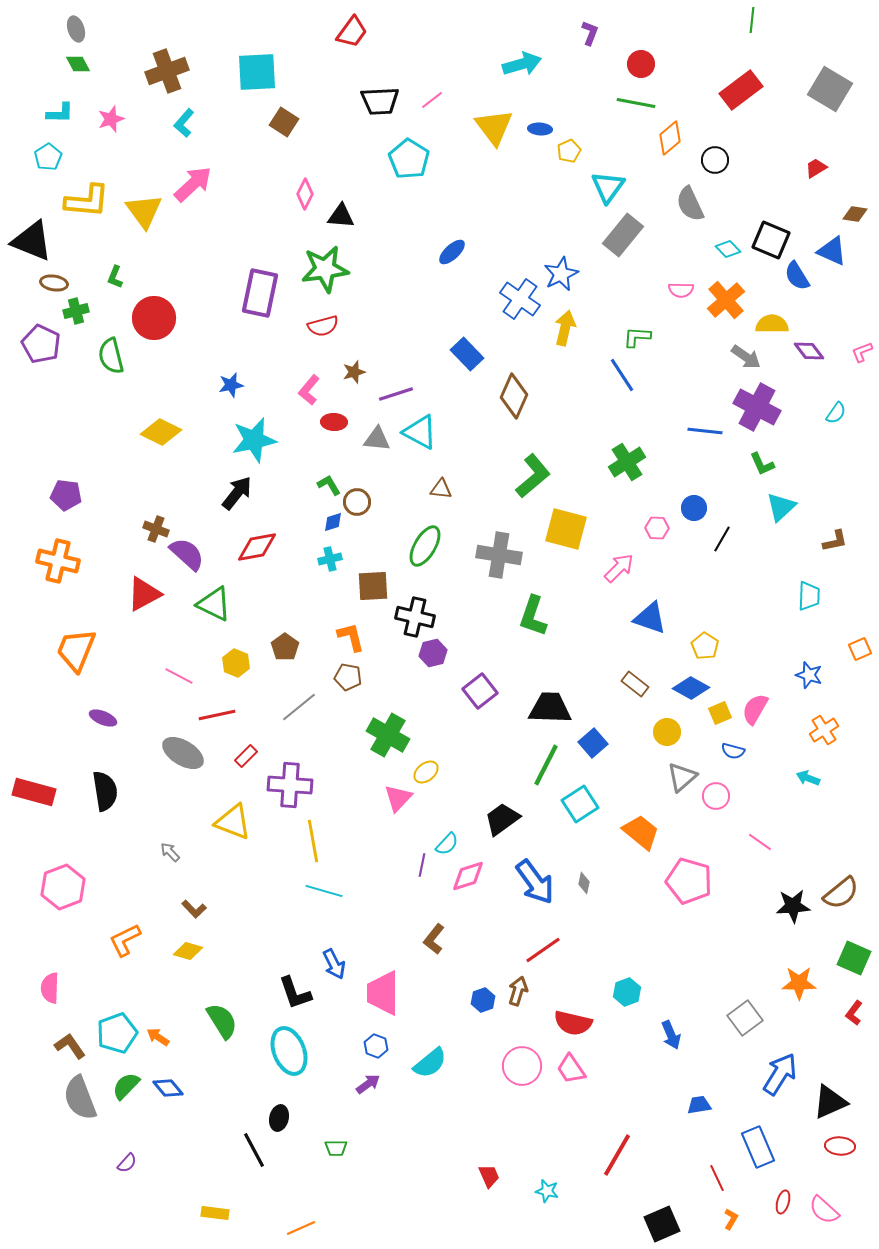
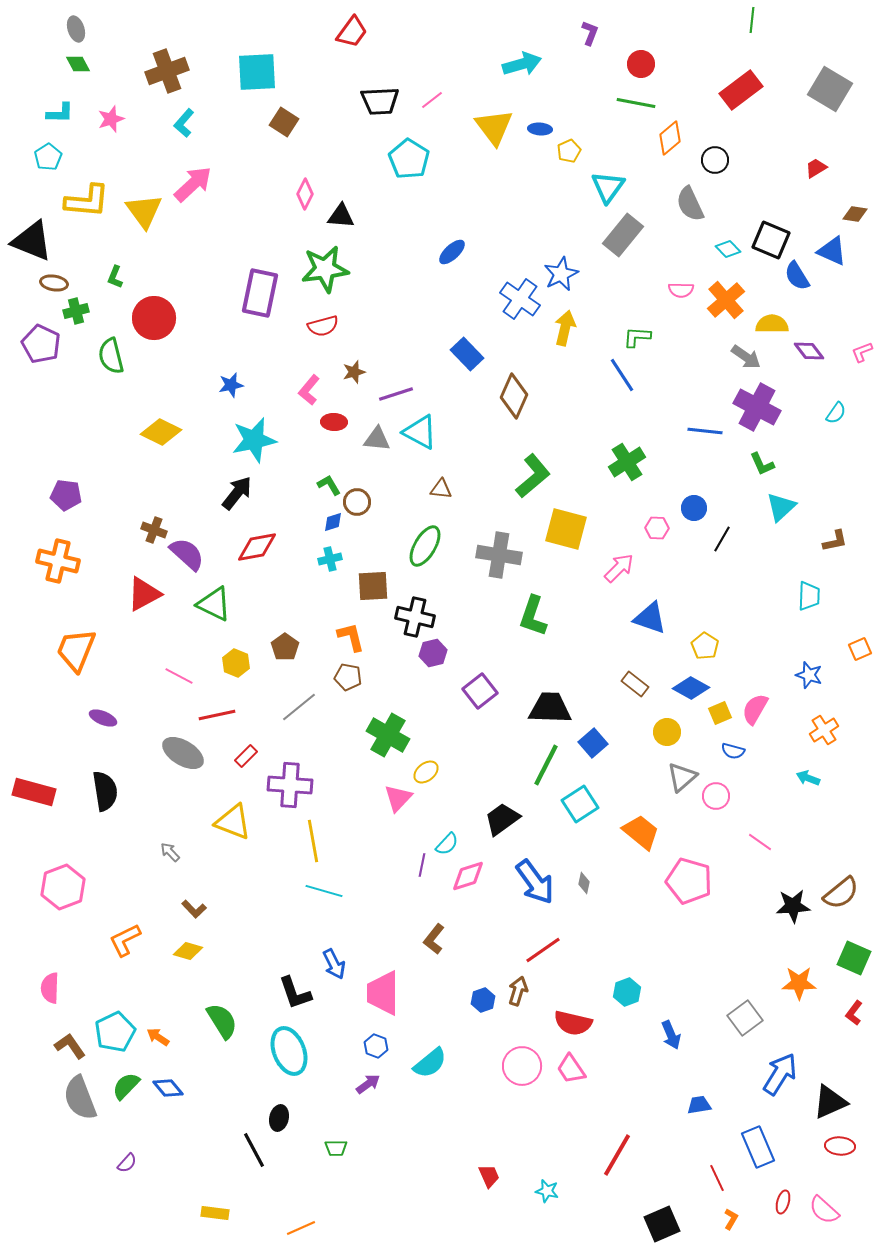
brown cross at (156, 529): moved 2 px left, 1 px down
cyan pentagon at (117, 1033): moved 2 px left, 1 px up; rotated 6 degrees counterclockwise
